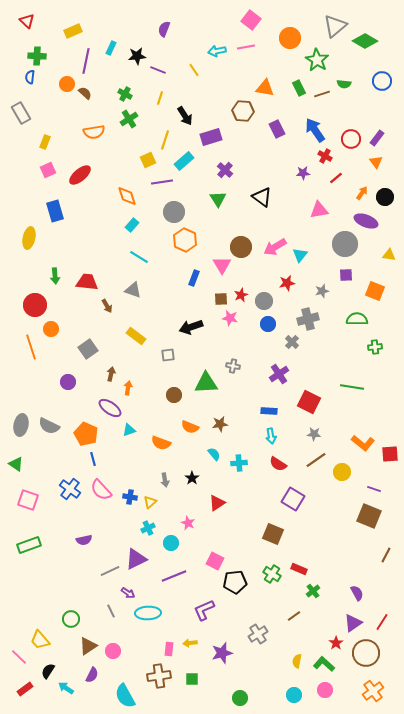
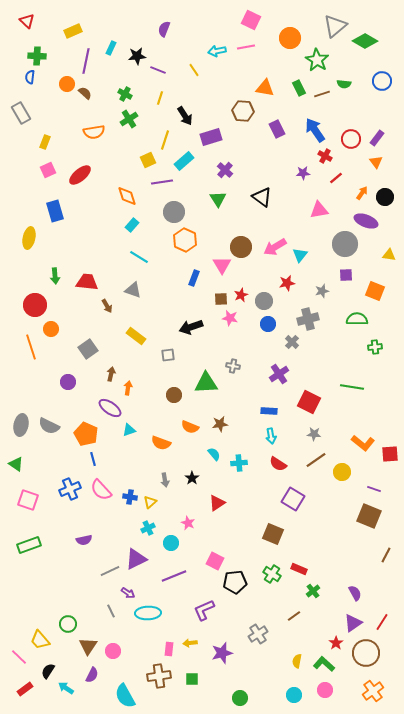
pink square at (251, 20): rotated 12 degrees counterclockwise
blue cross at (70, 489): rotated 30 degrees clockwise
purple semicircle at (357, 593): moved 2 px left
green circle at (71, 619): moved 3 px left, 5 px down
brown triangle at (88, 646): rotated 24 degrees counterclockwise
